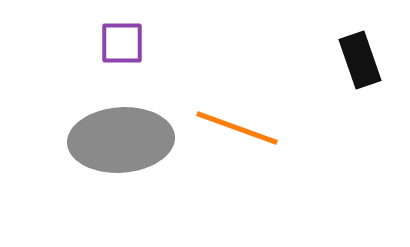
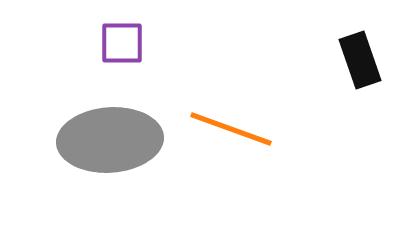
orange line: moved 6 px left, 1 px down
gray ellipse: moved 11 px left
